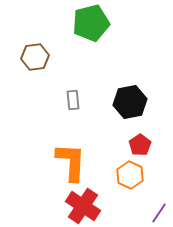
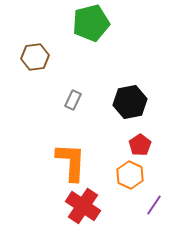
gray rectangle: rotated 30 degrees clockwise
purple line: moved 5 px left, 8 px up
